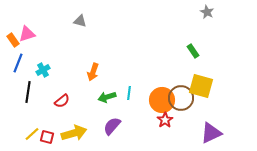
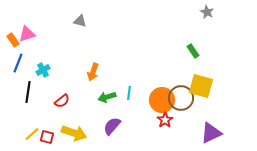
yellow arrow: rotated 35 degrees clockwise
